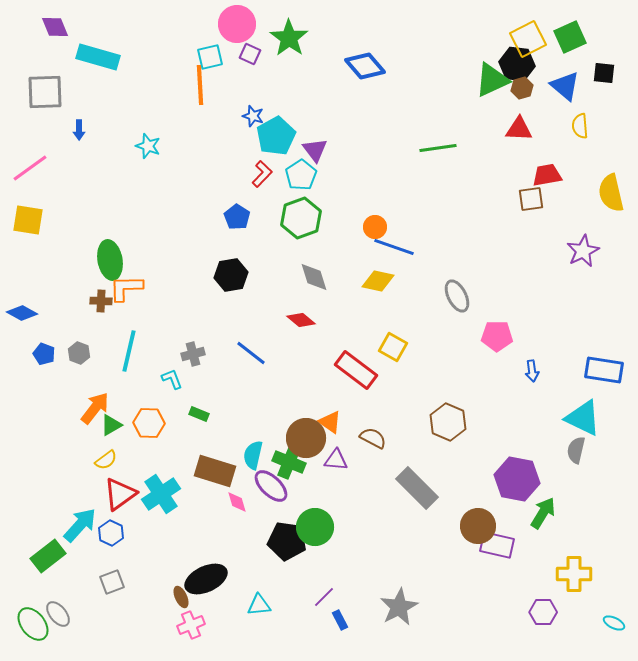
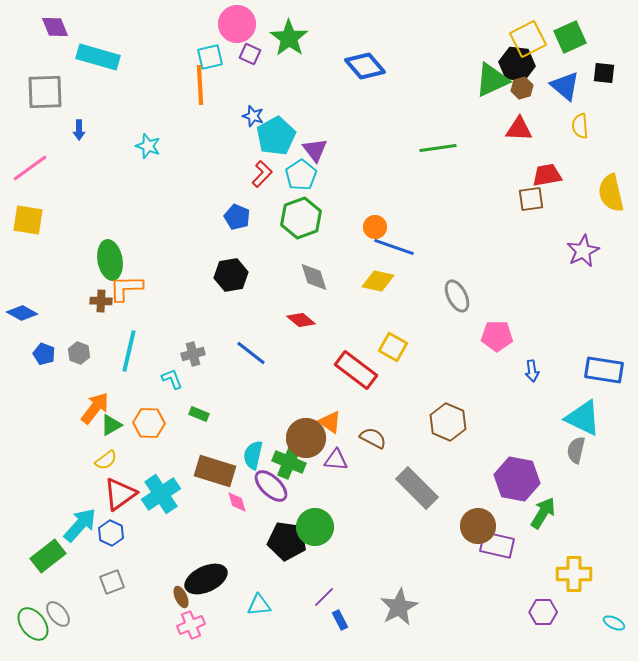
blue pentagon at (237, 217): rotated 10 degrees counterclockwise
